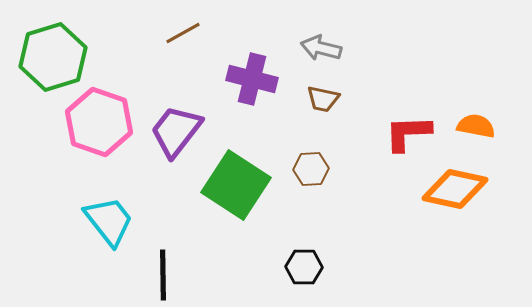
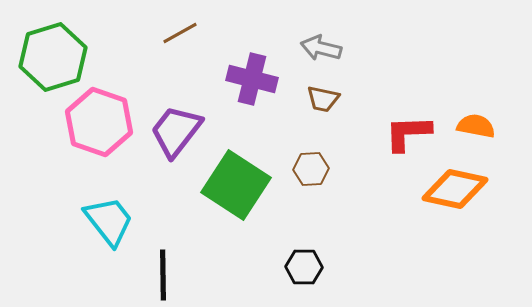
brown line: moved 3 px left
